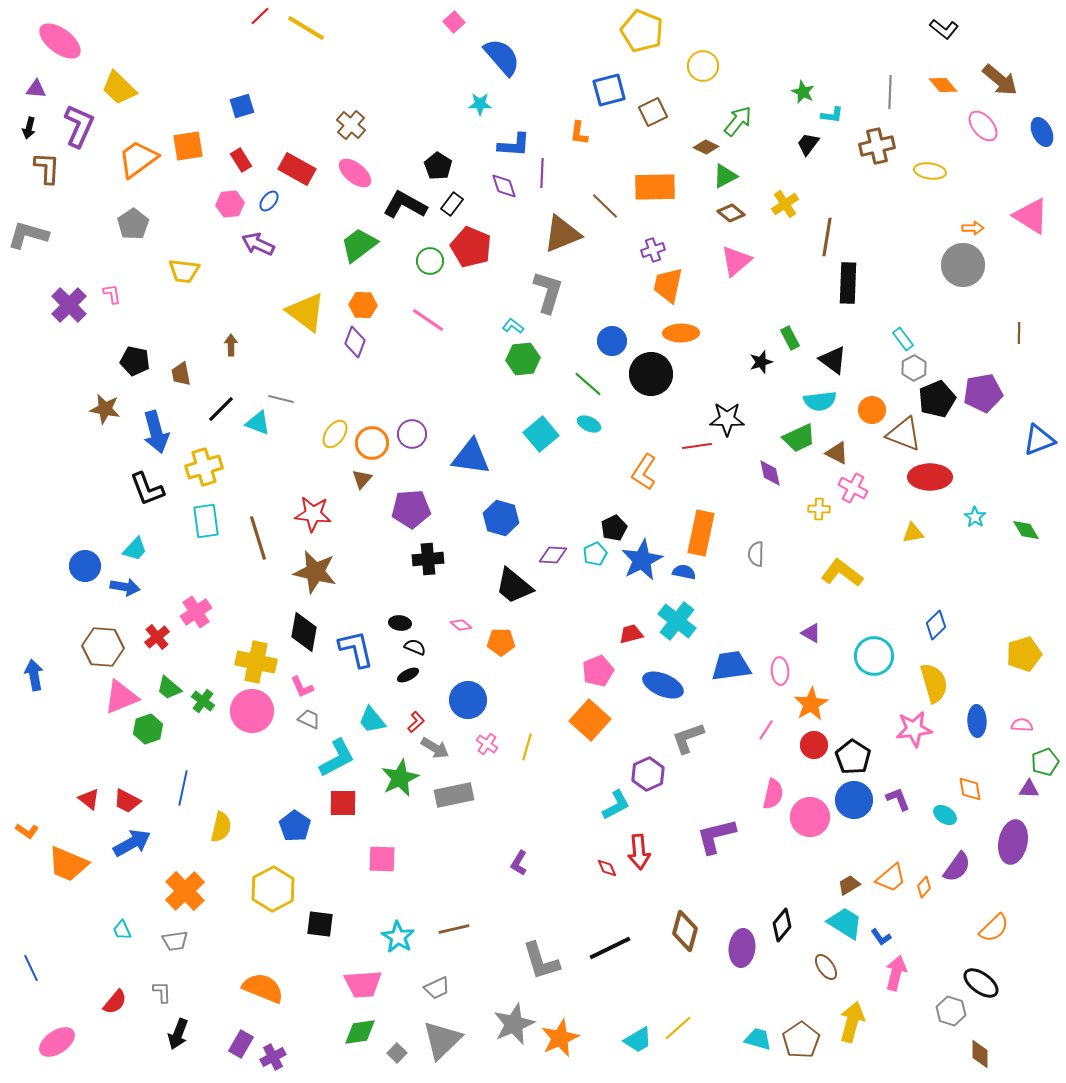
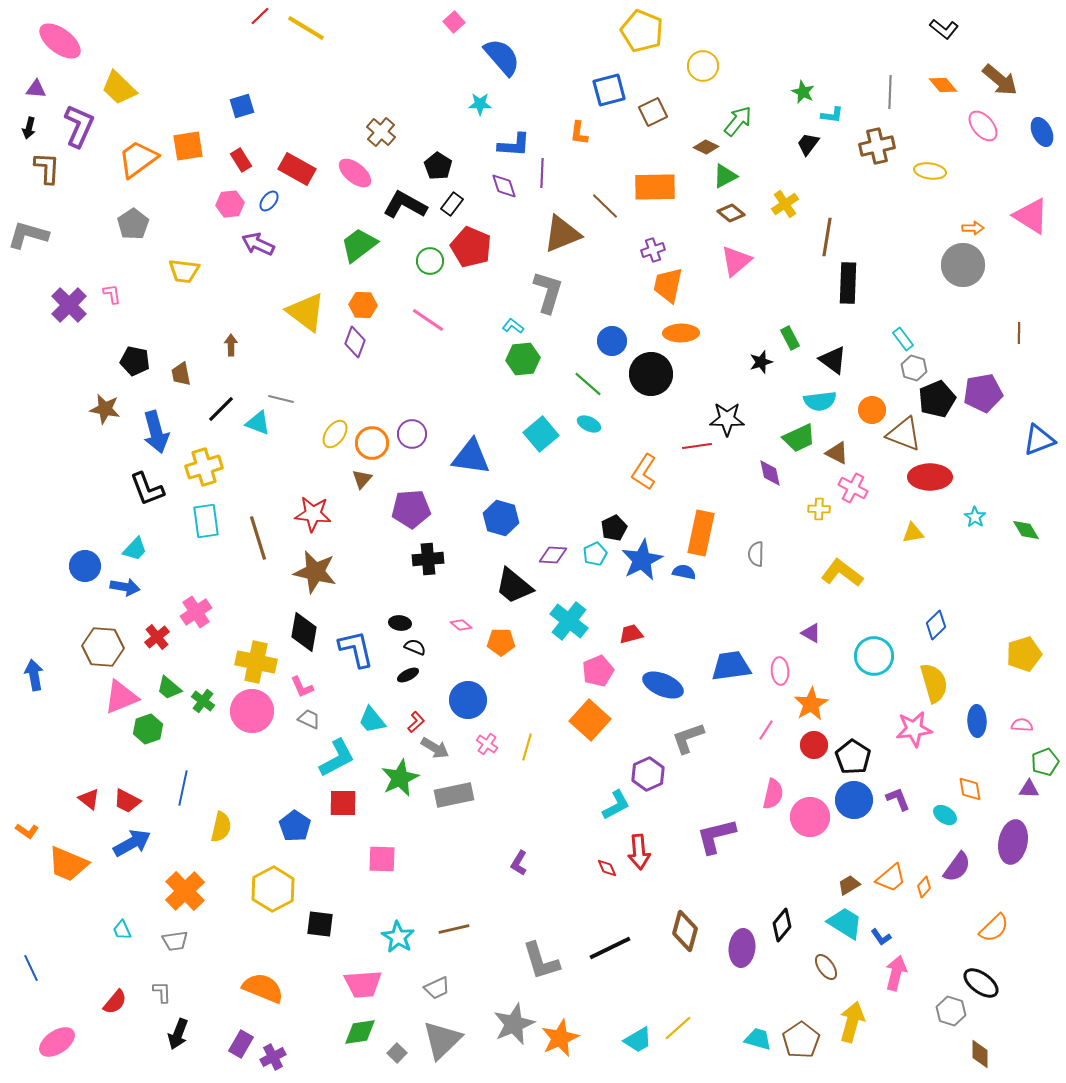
brown cross at (351, 125): moved 30 px right, 7 px down
gray hexagon at (914, 368): rotated 15 degrees counterclockwise
cyan cross at (677, 621): moved 108 px left
